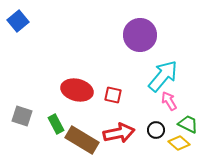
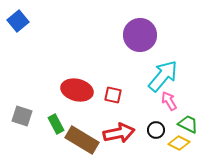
yellow diamond: rotated 15 degrees counterclockwise
